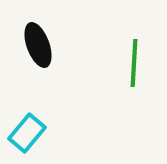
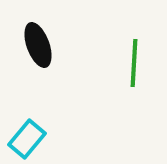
cyan rectangle: moved 6 px down
